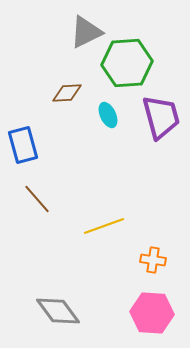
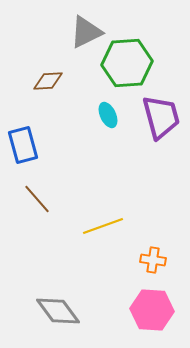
brown diamond: moved 19 px left, 12 px up
yellow line: moved 1 px left
pink hexagon: moved 3 px up
